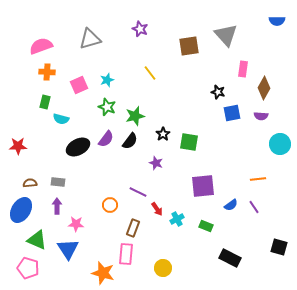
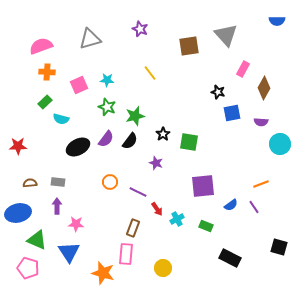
pink rectangle at (243, 69): rotated 21 degrees clockwise
cyan star at (107, 80): rotated 24 degrees clockwise
green rectangle at (45, 102): rotated 32 degrees clockwise
purple semicircle at (261, 116): moved 6 px down
orange line at (258, 179): moved 3 px right, 5 px down; rotated 14 degrees counterclockwise
orange circle at (110, 205): moved 23 px up
blue ellipse at (21, 210): moved 3 px left, 3 px down; rotated 45 degrees clockwise
blue triangle at (68, 249): moved 1 px right, 3 px down
